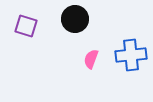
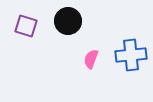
black circle: moved 7 px left, 2 px down
